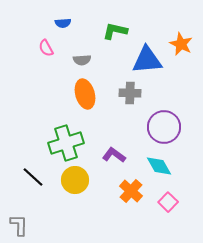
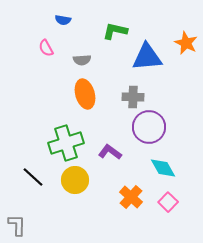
blue semicircle: moved 3 px up; rotated 14 degrees clockwise
orange star: moved 5 px right, 1 px up
blue triangle: moved 3 px up
gray cross: moved 3 px right, 4 px down
purple circle: moved 15 px left
purple L-shape: moved 4 px left, 3 px up
cyan diamond: moved 4 px right, 2 px down
orange cross: moved 6 px down
gray L-shape: moved 2 px left
